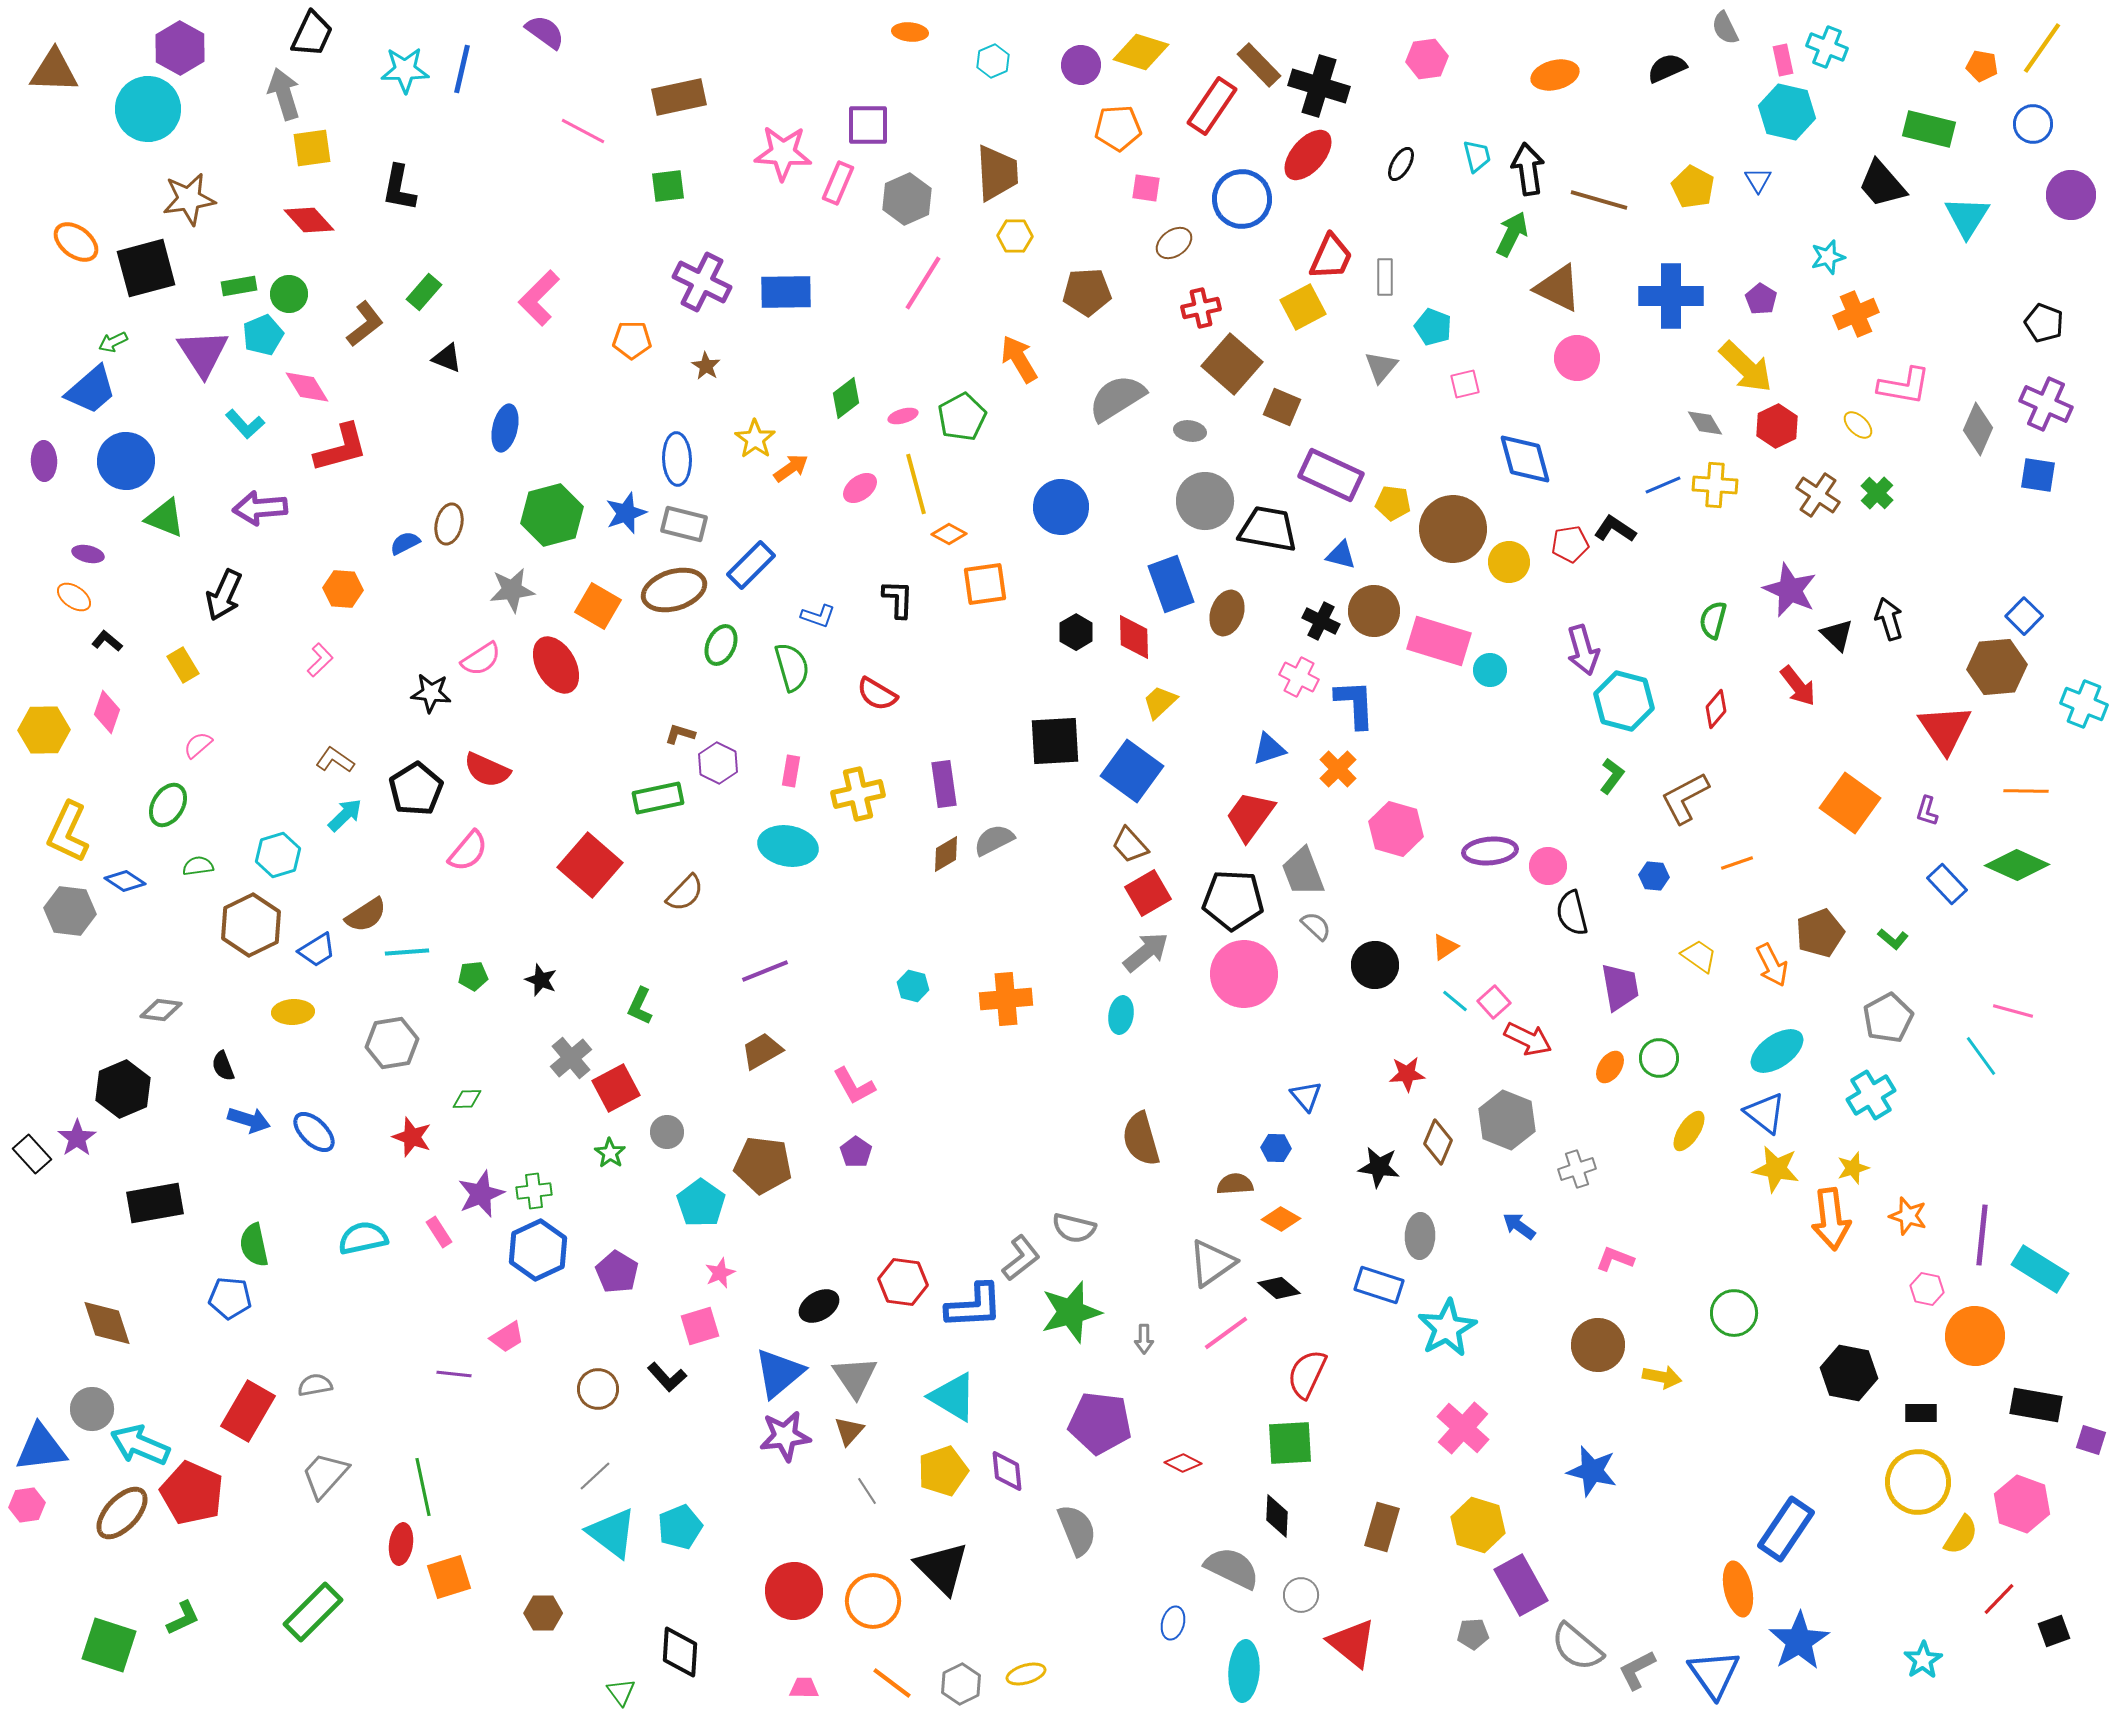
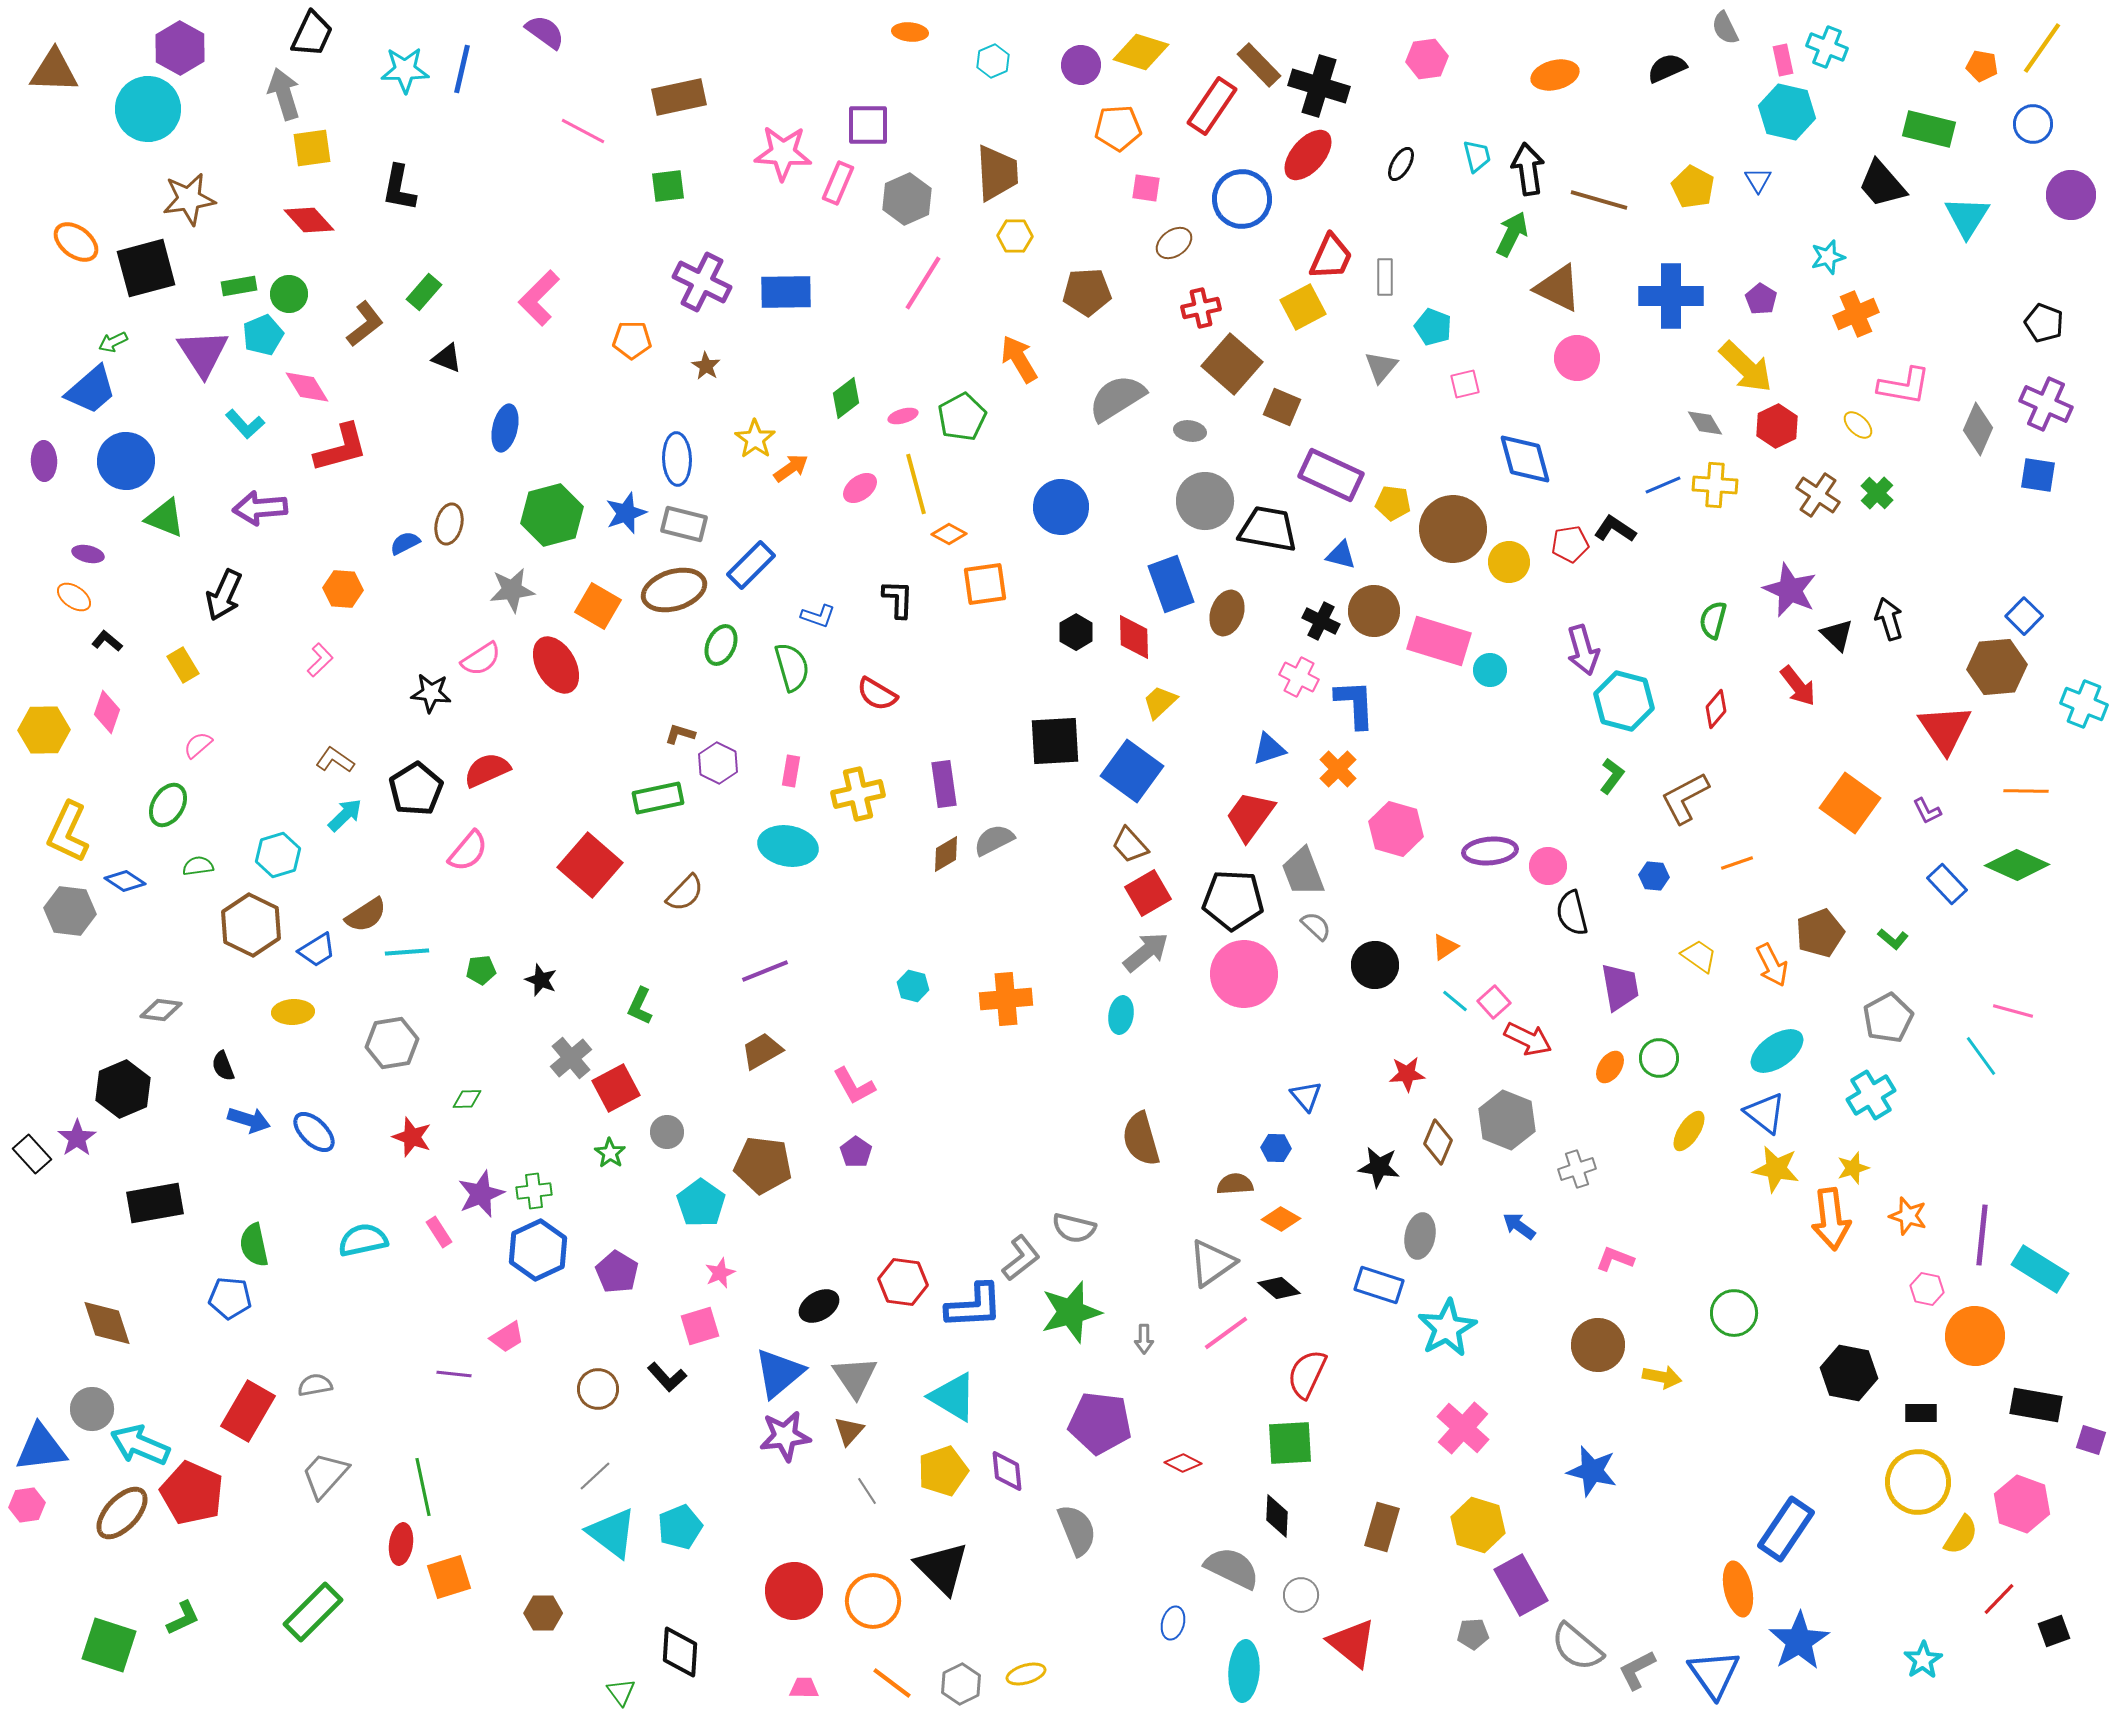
red semicircle at (487, 770): rotated 132 degrees clockwise
purple L-shape at (1927, 811): rotated 44 degrees counterclockwise
brown hexagon at (251, 925): rotated 8 degrees counterclockwise
green pentagon at (473, 976): moved 8 px right, 6 px up
gray ellipse at (1420, 1236): rotated 9 degrees clockwise
cyan semicircle at (363, 1238): moved 2 px down
